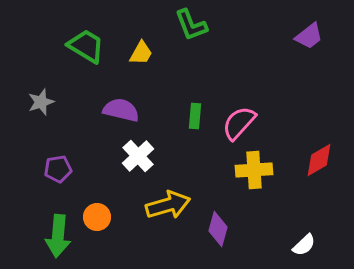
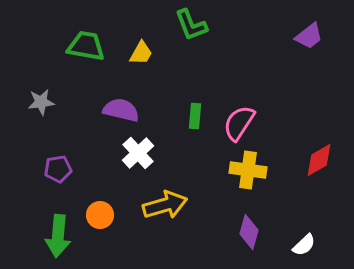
green trapezoid: rotated 21 degrees counterclockwise
gray star: rotated 12 degrees clockwise
pink semicircle: rotated 9 degrees counterclockwise
white cross: moved 3 px up
yellow cross: moved 6 px left; rotated 12 degrees clockwise
yellow arrow: moved 3 px left
orange circle: moved 3 px right, 2 px up
purple diamond: moved 31 px right, 3 px down
